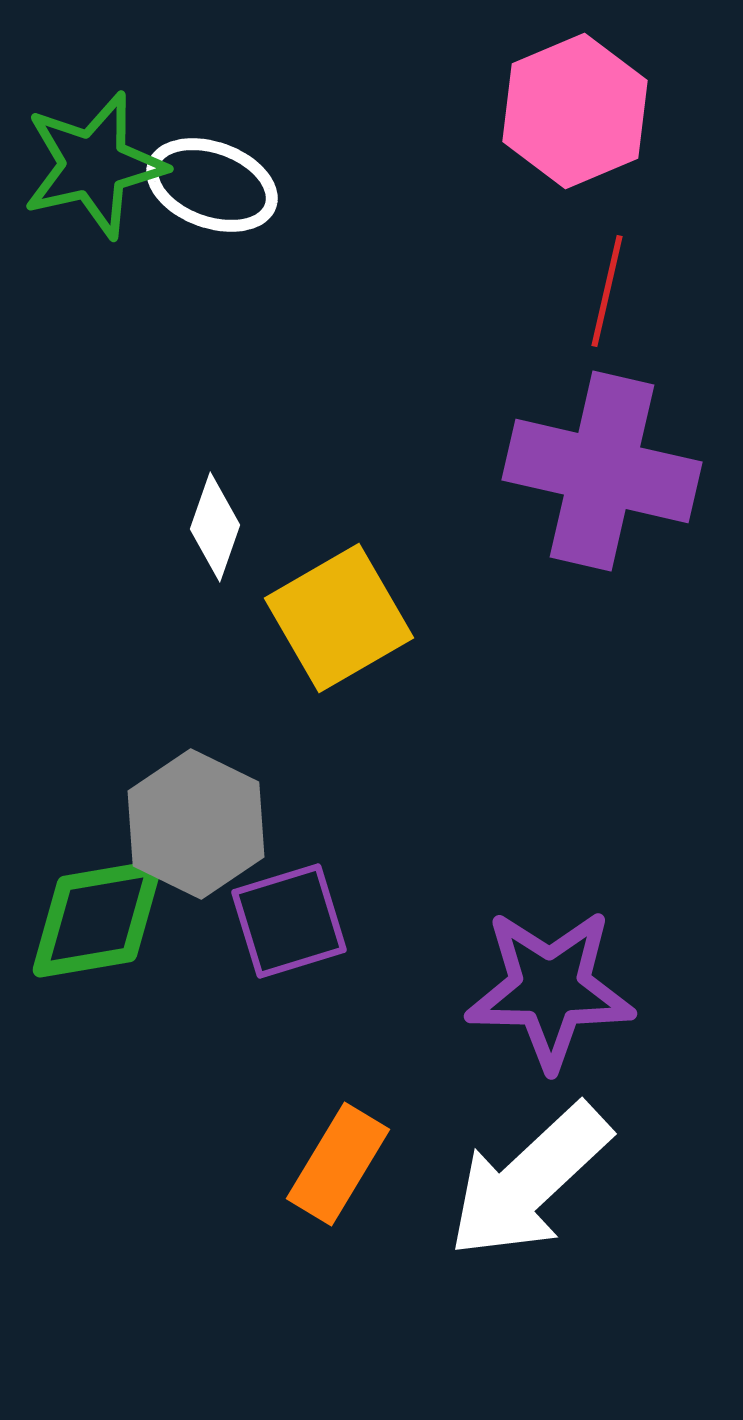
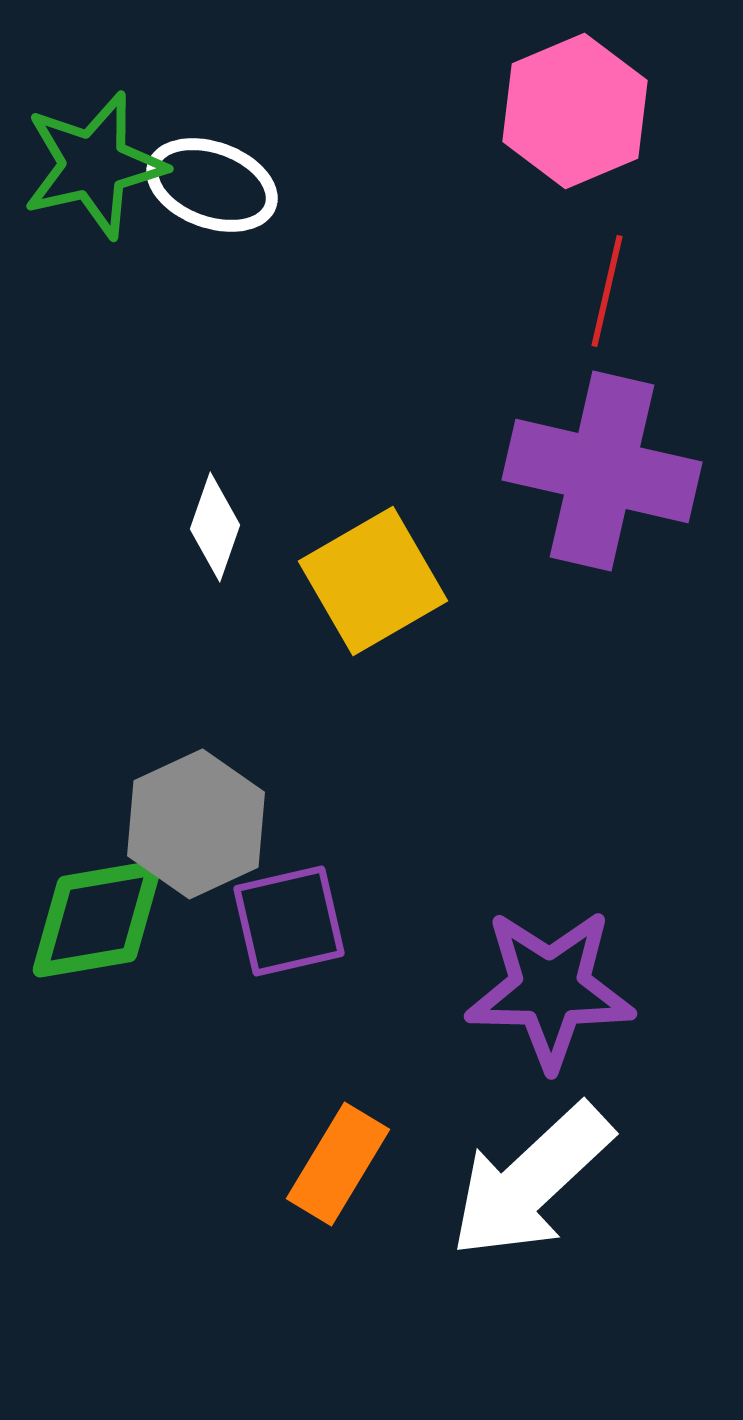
yellow square: moved 34 px right, 37 px up
gray hexagon: rotated 9 degrees clockwise
purple square: rotated 4 degrees clockwise
white arrow: moved 2 px right
